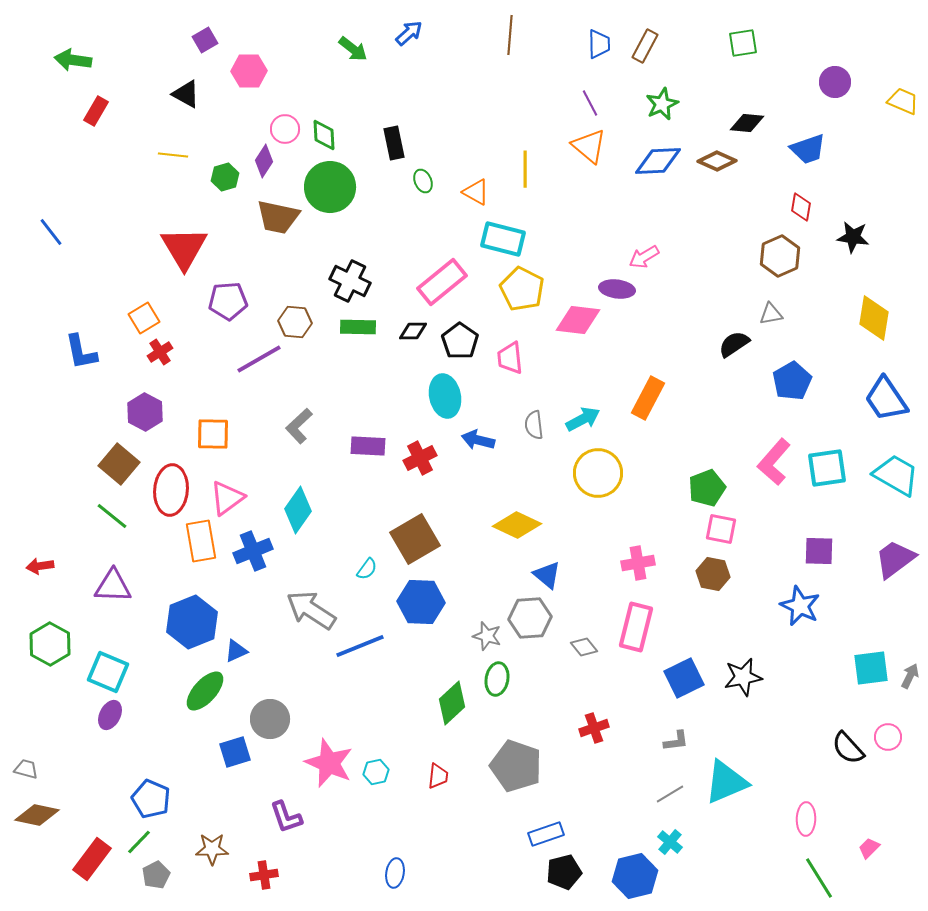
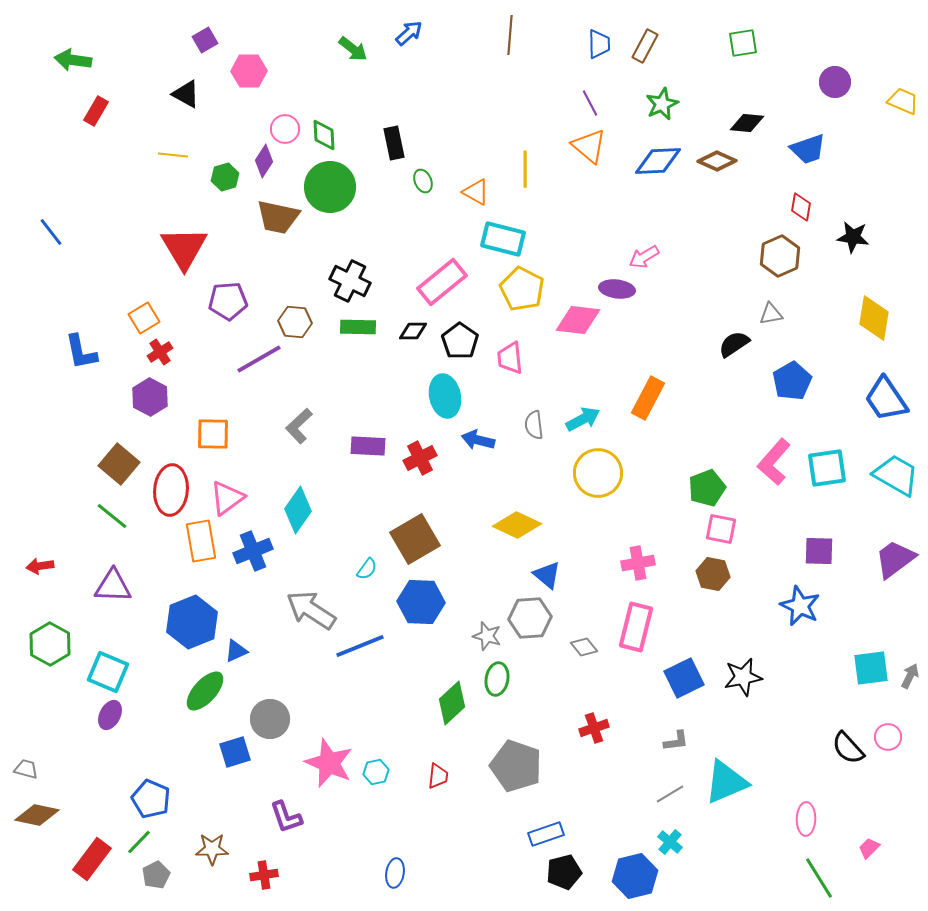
purple hexagon at (145, 412): moved 5 px right, 15 px up
